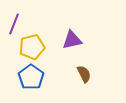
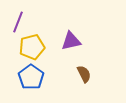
purple line: moved 4 px right, 2 px up
purple triangle: moved 1 px left, 1 px down
